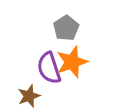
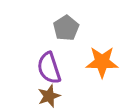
orange star: moved 30 px right; rotated 20 degrees clockwise
brown star: moved 20 px right
